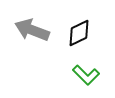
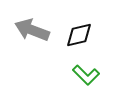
black diamond: moved 2 px down; rotated 12 degrees clockwise
